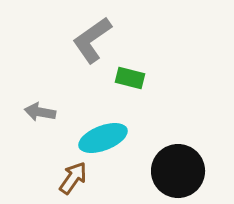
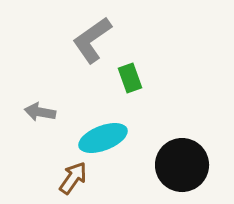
green rectangle: rotated 56 degrees clockwise
black circle: moved 4 px right, 6 px up
